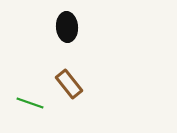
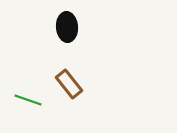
green line: moved 2 px left, 3 px up
